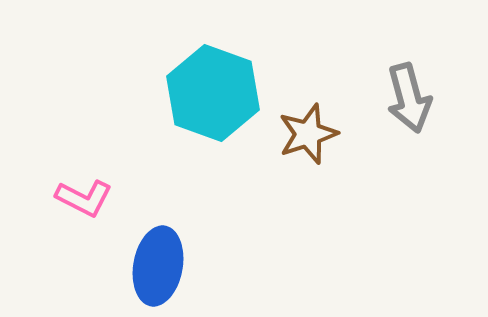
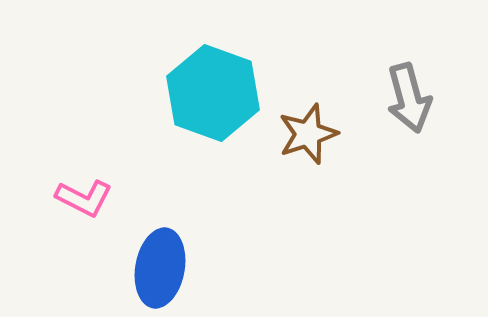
blue ellipse: moved 2 px right, 2 px down
